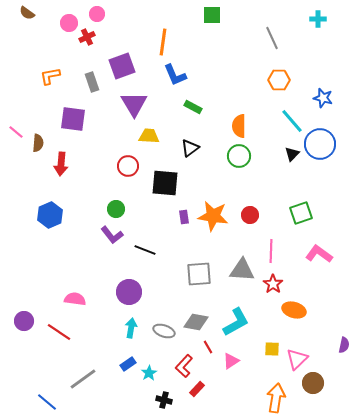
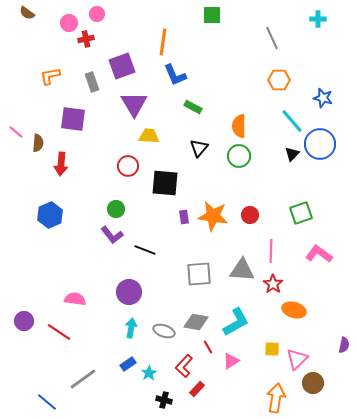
red cross at (87, 37): moved 1 px left, 2 px down; rotated 14 degrees clockwise
black triangle at (190, 148): moved 9 px right; rotated 12 degrees counterclockwise
